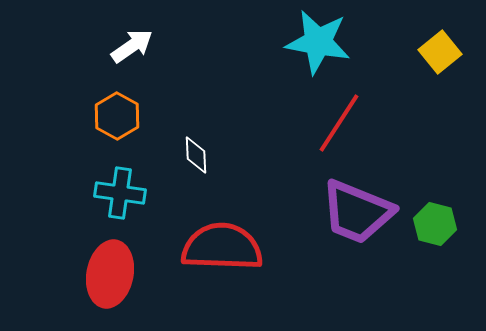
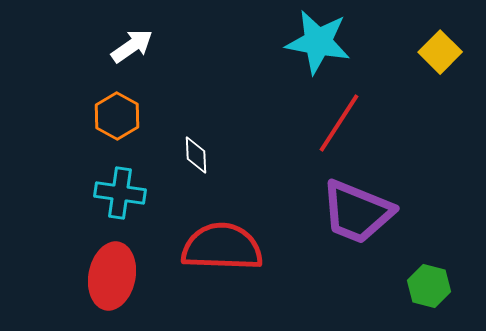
yellow square: rotated 6 degrees counterclockwise
green hexagon: moved 6 px left, 62 px down
red ellipse: moved 2 px right, 2 px down
